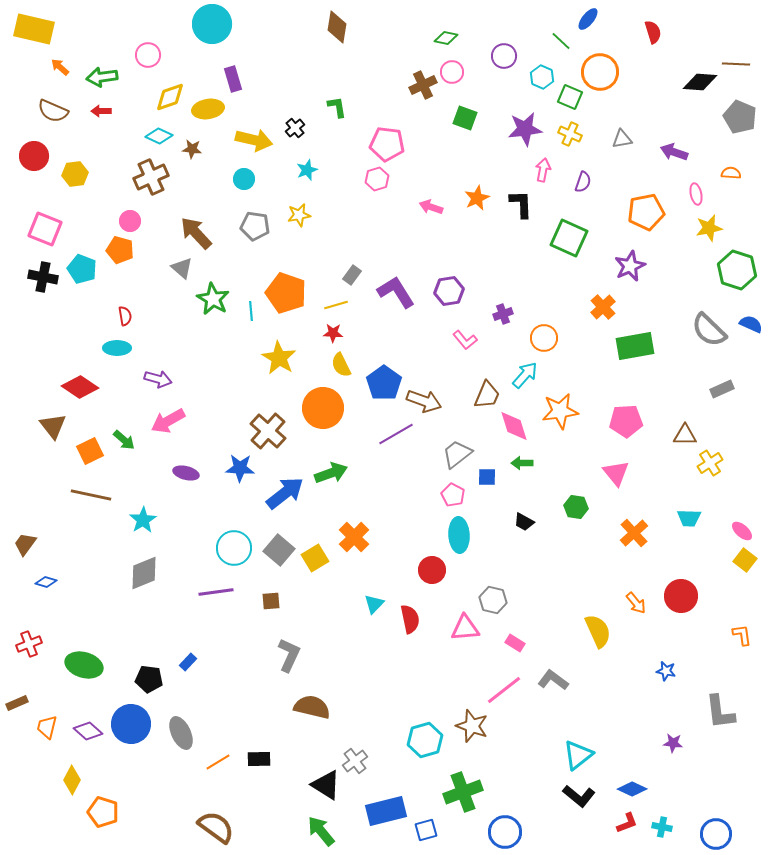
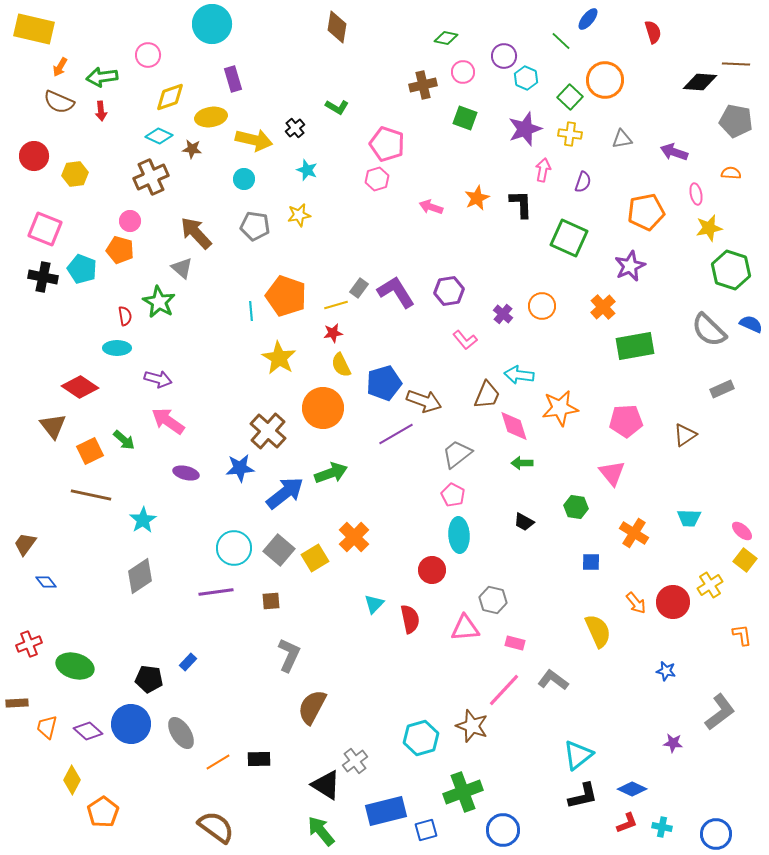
orange arrow at (60, 67): rotated 102 degrees counterclockwise
pink circle at (452, 72): moved 11 px right
orange circle at (600, 72): moved 5 px right, 8 px down
cyan hexagon at (542, 77): moved 16 px left, 1 px down
brown cross at (423, 85): rotated 12 degrees clockwise
green square at (570, 97): rotated 20 degrees clockwise
green L-shape at (337, 107): rotated 130 degrees clockwise
yellow ellipse at (208, 109): moved 3 px right, 8 px down
brown semicircle at (53, 111): moved 6 px right, 9 px up
red arrow at (101, 111): rotated 96 degrees counterclockwise
gray pentagon at (740, 117): moved 4 px left, 4 px down; rotated 12 degrees counterclockwise
purple star at (525, 129): rotated 12 degrees counterclockwise
yellow cross at (570, 134): rotated 15 degrees counterclockwise
pink pentagon at (387, 144): rotated 12 degrees clockwise
cyan star at (307, 170): rotated 30 degrees counterclockwise
green hexagon at (737, 270): moved 6 px left
gray rectangle at (352, 275): moved 7 px right, 13 px down
orange pentagon at (286, 293): moved 3 px down
green star at (213, 299): moved 54 px left, 3 px down
purple cross at (503, 314): rotated 30 degrees counterclockwise
red star at (333, 333): rotated 12 degrees counterclockwise
orange circle at (544, 338): moved 2 px left, 32 px up
cyan arrow at (525, 375): moved 6 px left; rotated 124 degrees counterclockwise
blue pentagon at (384, 383): rotated 20 degrees clockwise
orange star at (560, 411): moved 3 px up
pink arrow at (168, 421): rotated 64 degrees clockwise
brown triangle at (685, 435): rotated 35 degrees counterclockwise
yellow cross at (710, 463): moved 122 px down
blue star at (240, 468): rotated 8 degrees counterclockwise
pink triangle at (616, 473): moved 4 px left
blue square at (487, 477): moved 104 px right, 85 px down
orange cross at (634, 533): rotated 16 degrees counterclockwise
gray diamond at (144, 573): moved 4 px left, 3 px down; rotated 12 degrees counterclockwise
blue diamond at (46, 582): rotated 35 degrees clockwise
red circle at (681, 596): moved 8 px left, 6 px down
pink rectangle at (515, 643): rotated 18 degrees counterclockwise
green ellipse at (84, 665): moved 9 px left, 1 px down
pink line at (504, 690): rotated 9 degrees counterclockwise
brown rectangle at (17, 703): rotated 20 degrees clockwise
brown semicircle at (312, 707): rotated 75 degrees counterclockwise
gray L-shape at (720, 712): rotated 120 degrees counterclockwise
gray ellipse at (181, 733): rotated 8 degrees counterclockwise
cyan hexagon at (425, 740): moved 4 px left, 2 px up
black L-shape at (579, 796): moved 4 px right; rotated 52 degrees counterclockwise
orange pentagon at (103, 812): rotated 20 degrees clockwise
blue circle at (505, 832): moved 2 px left, 2 px up
